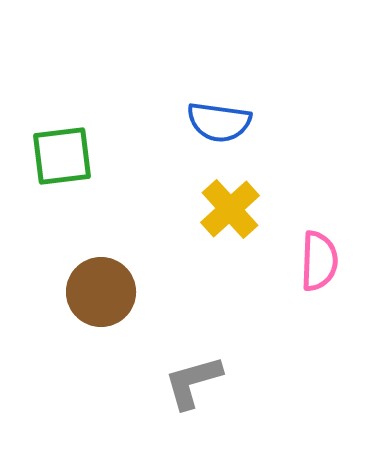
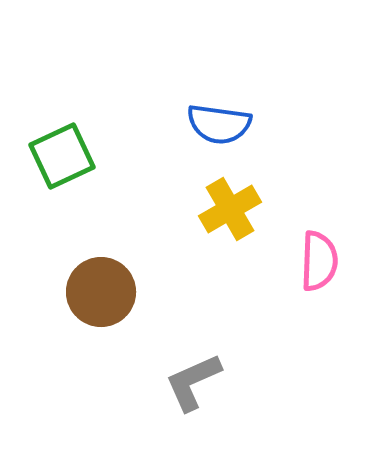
blue semicircle: moved 2 px down
green square: rotated 18 degrees counterclockwise
yellow cross: rotated 12 degrees clockwise
gray L-shape: rotated 8 degrees counterclockwise
